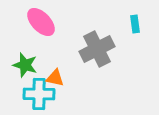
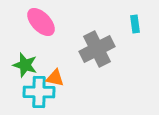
cyan cross: moved 2 px up
